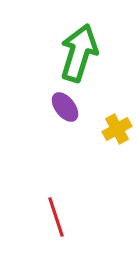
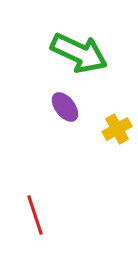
green arrow: rotated 98 degrees clockwise
red line: moved 21 px left, 2 px up
